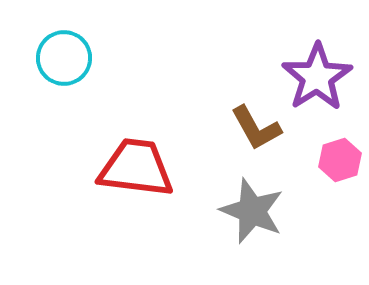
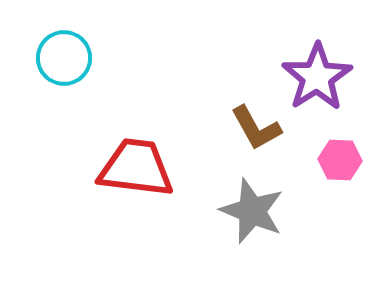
pink hexagon: rotated 21 degrees clockwise
